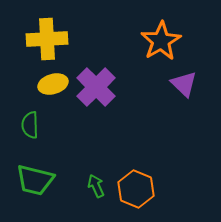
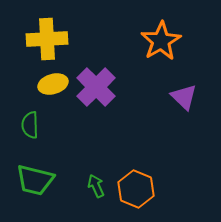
purple triangle: moved 13 px down
